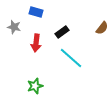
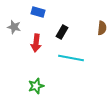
blue rectangle: moved 2 px right
brown semicircle: rotated 32 degrees counterclockwise
black rectangle: rotated 24 degrees counterclockwise
cyan line: rotated 30 degrees counterclockwise
green star: moved 1 px right
